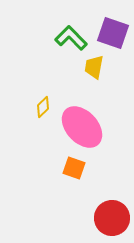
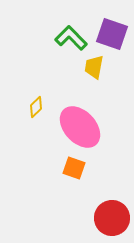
purple square: moved 1 px left, 1 px down
yellow diamond: moved 7 px left
pink ellipse: moved 2 px left
